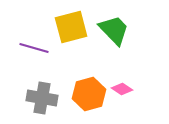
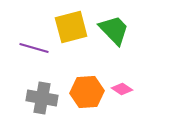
orange hexagon: moved 2 px left, 2 px up; rotated 12 degrees clockwise
